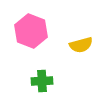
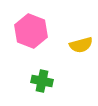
green cross: rotated 15 degrees clockwise
